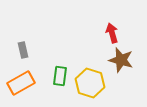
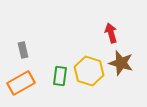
red arrow: moved 1 px left
brown star: moved 3 px down
yellow hexagon: moved 1 px left, 12 px up
